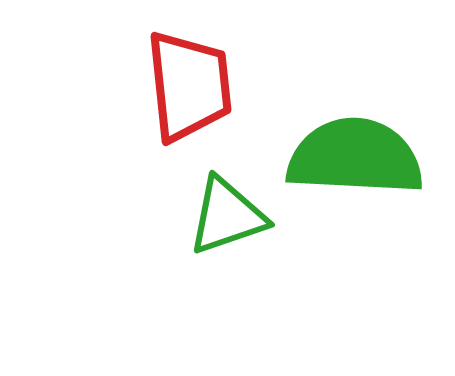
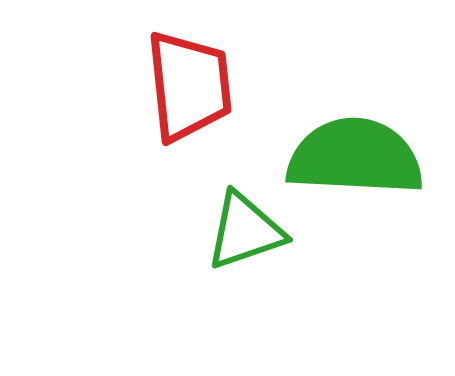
green triangle: moved 18 px right, 15 px down
